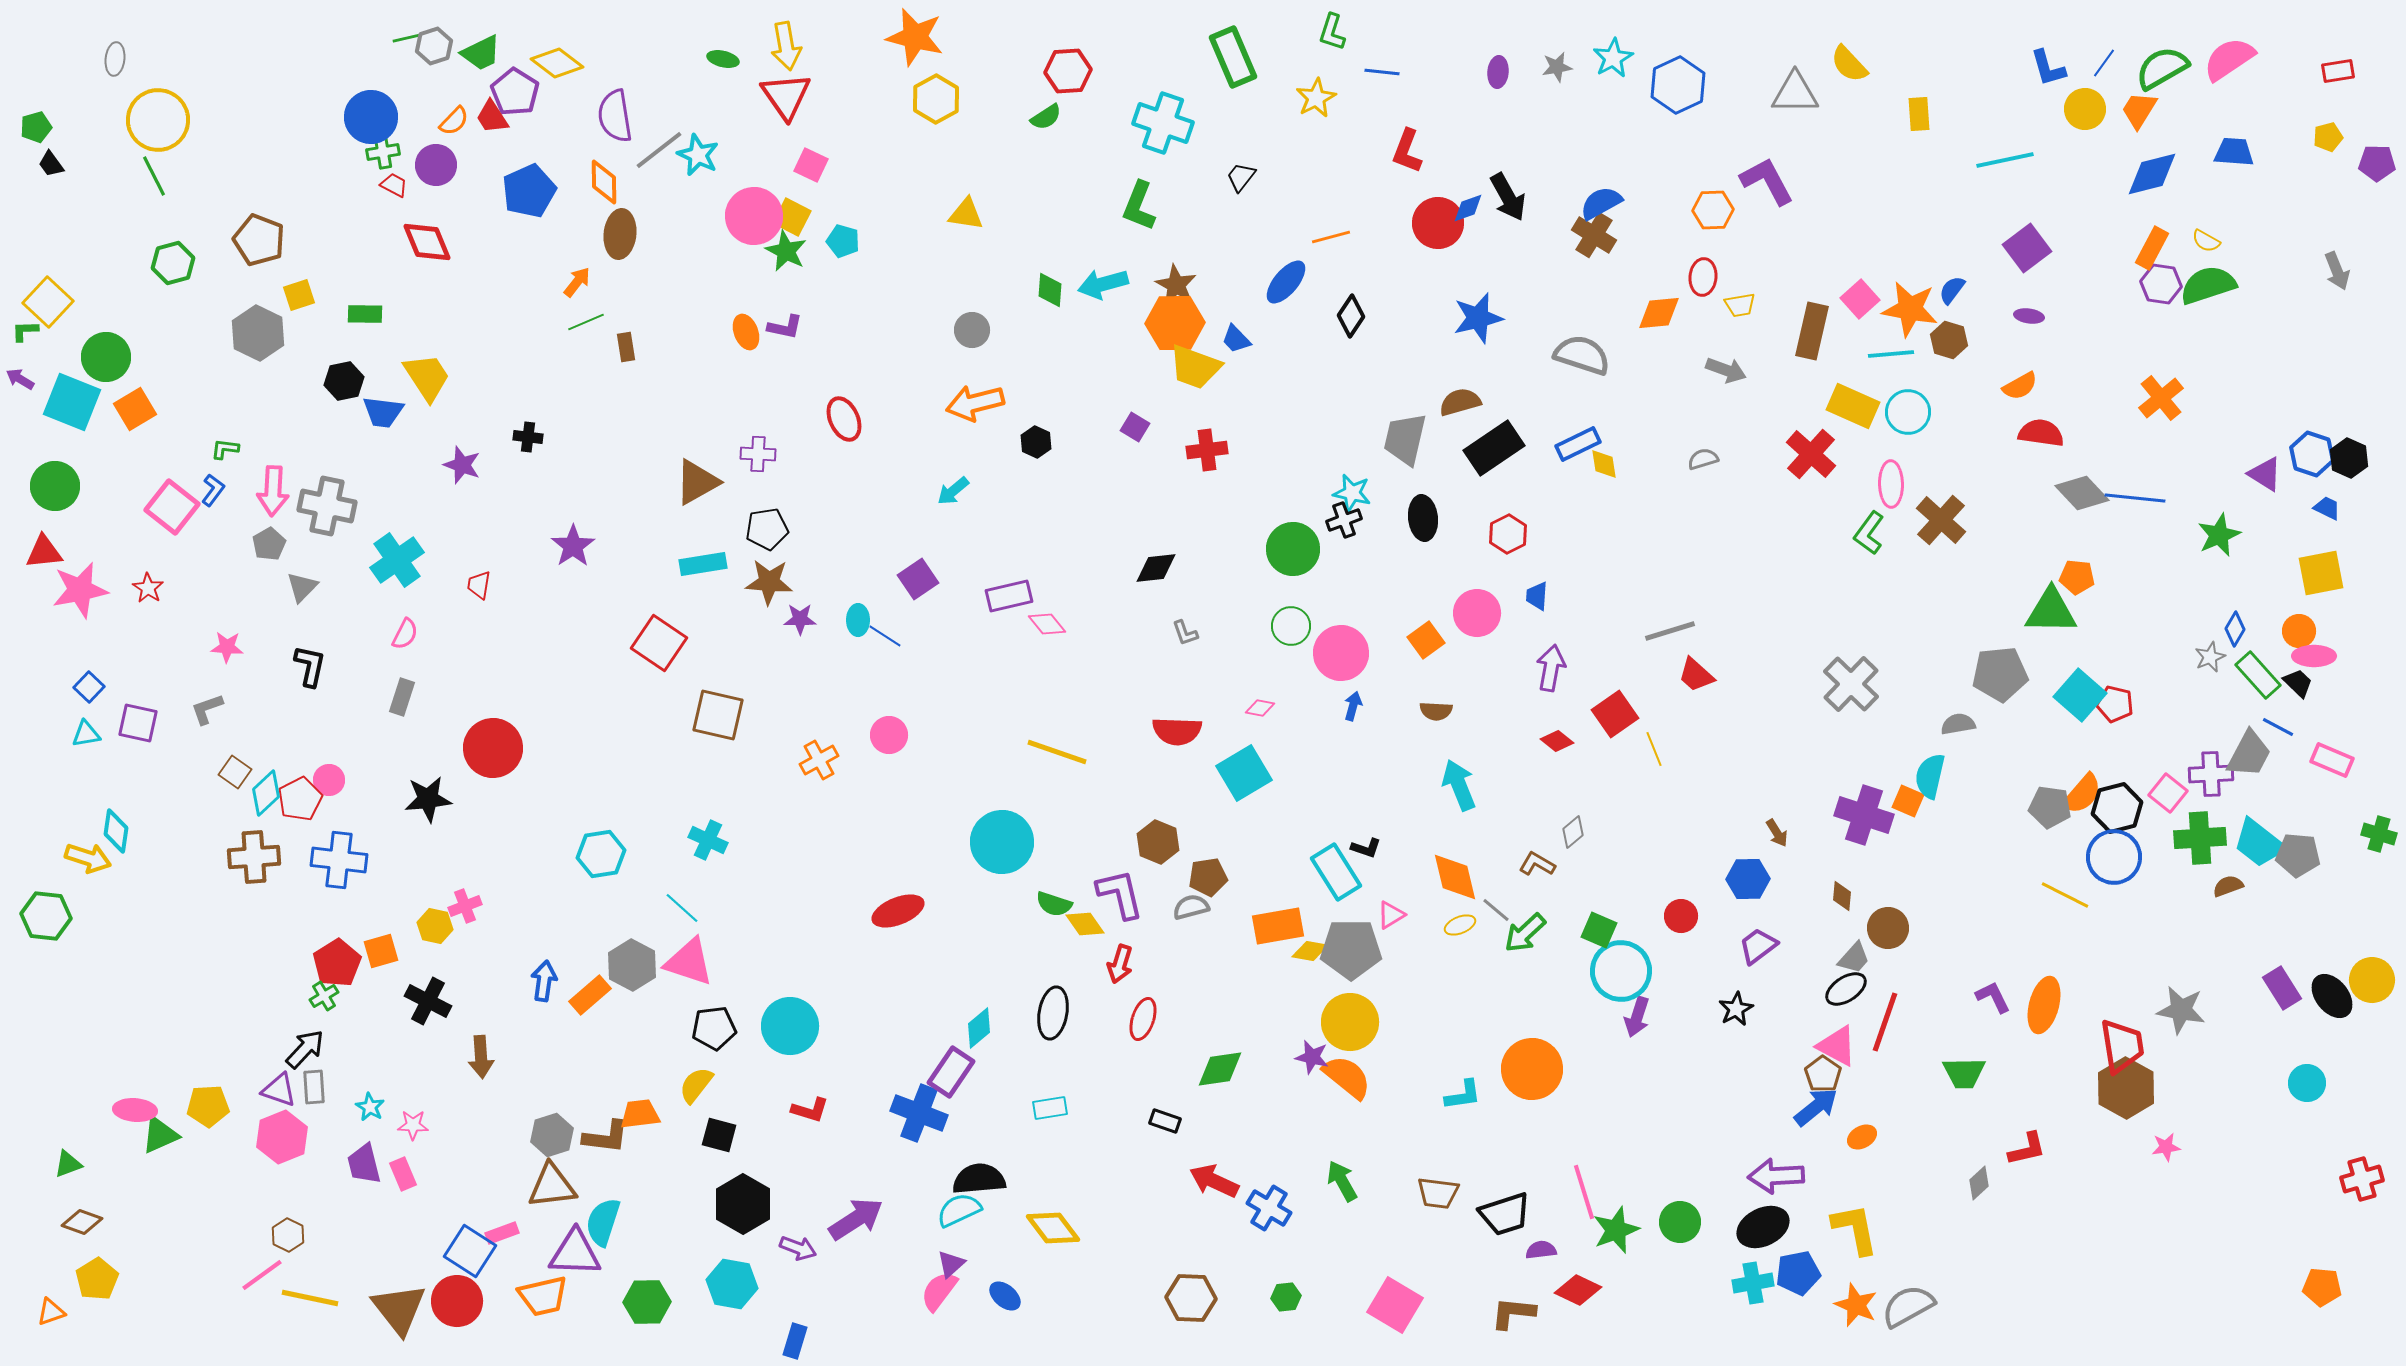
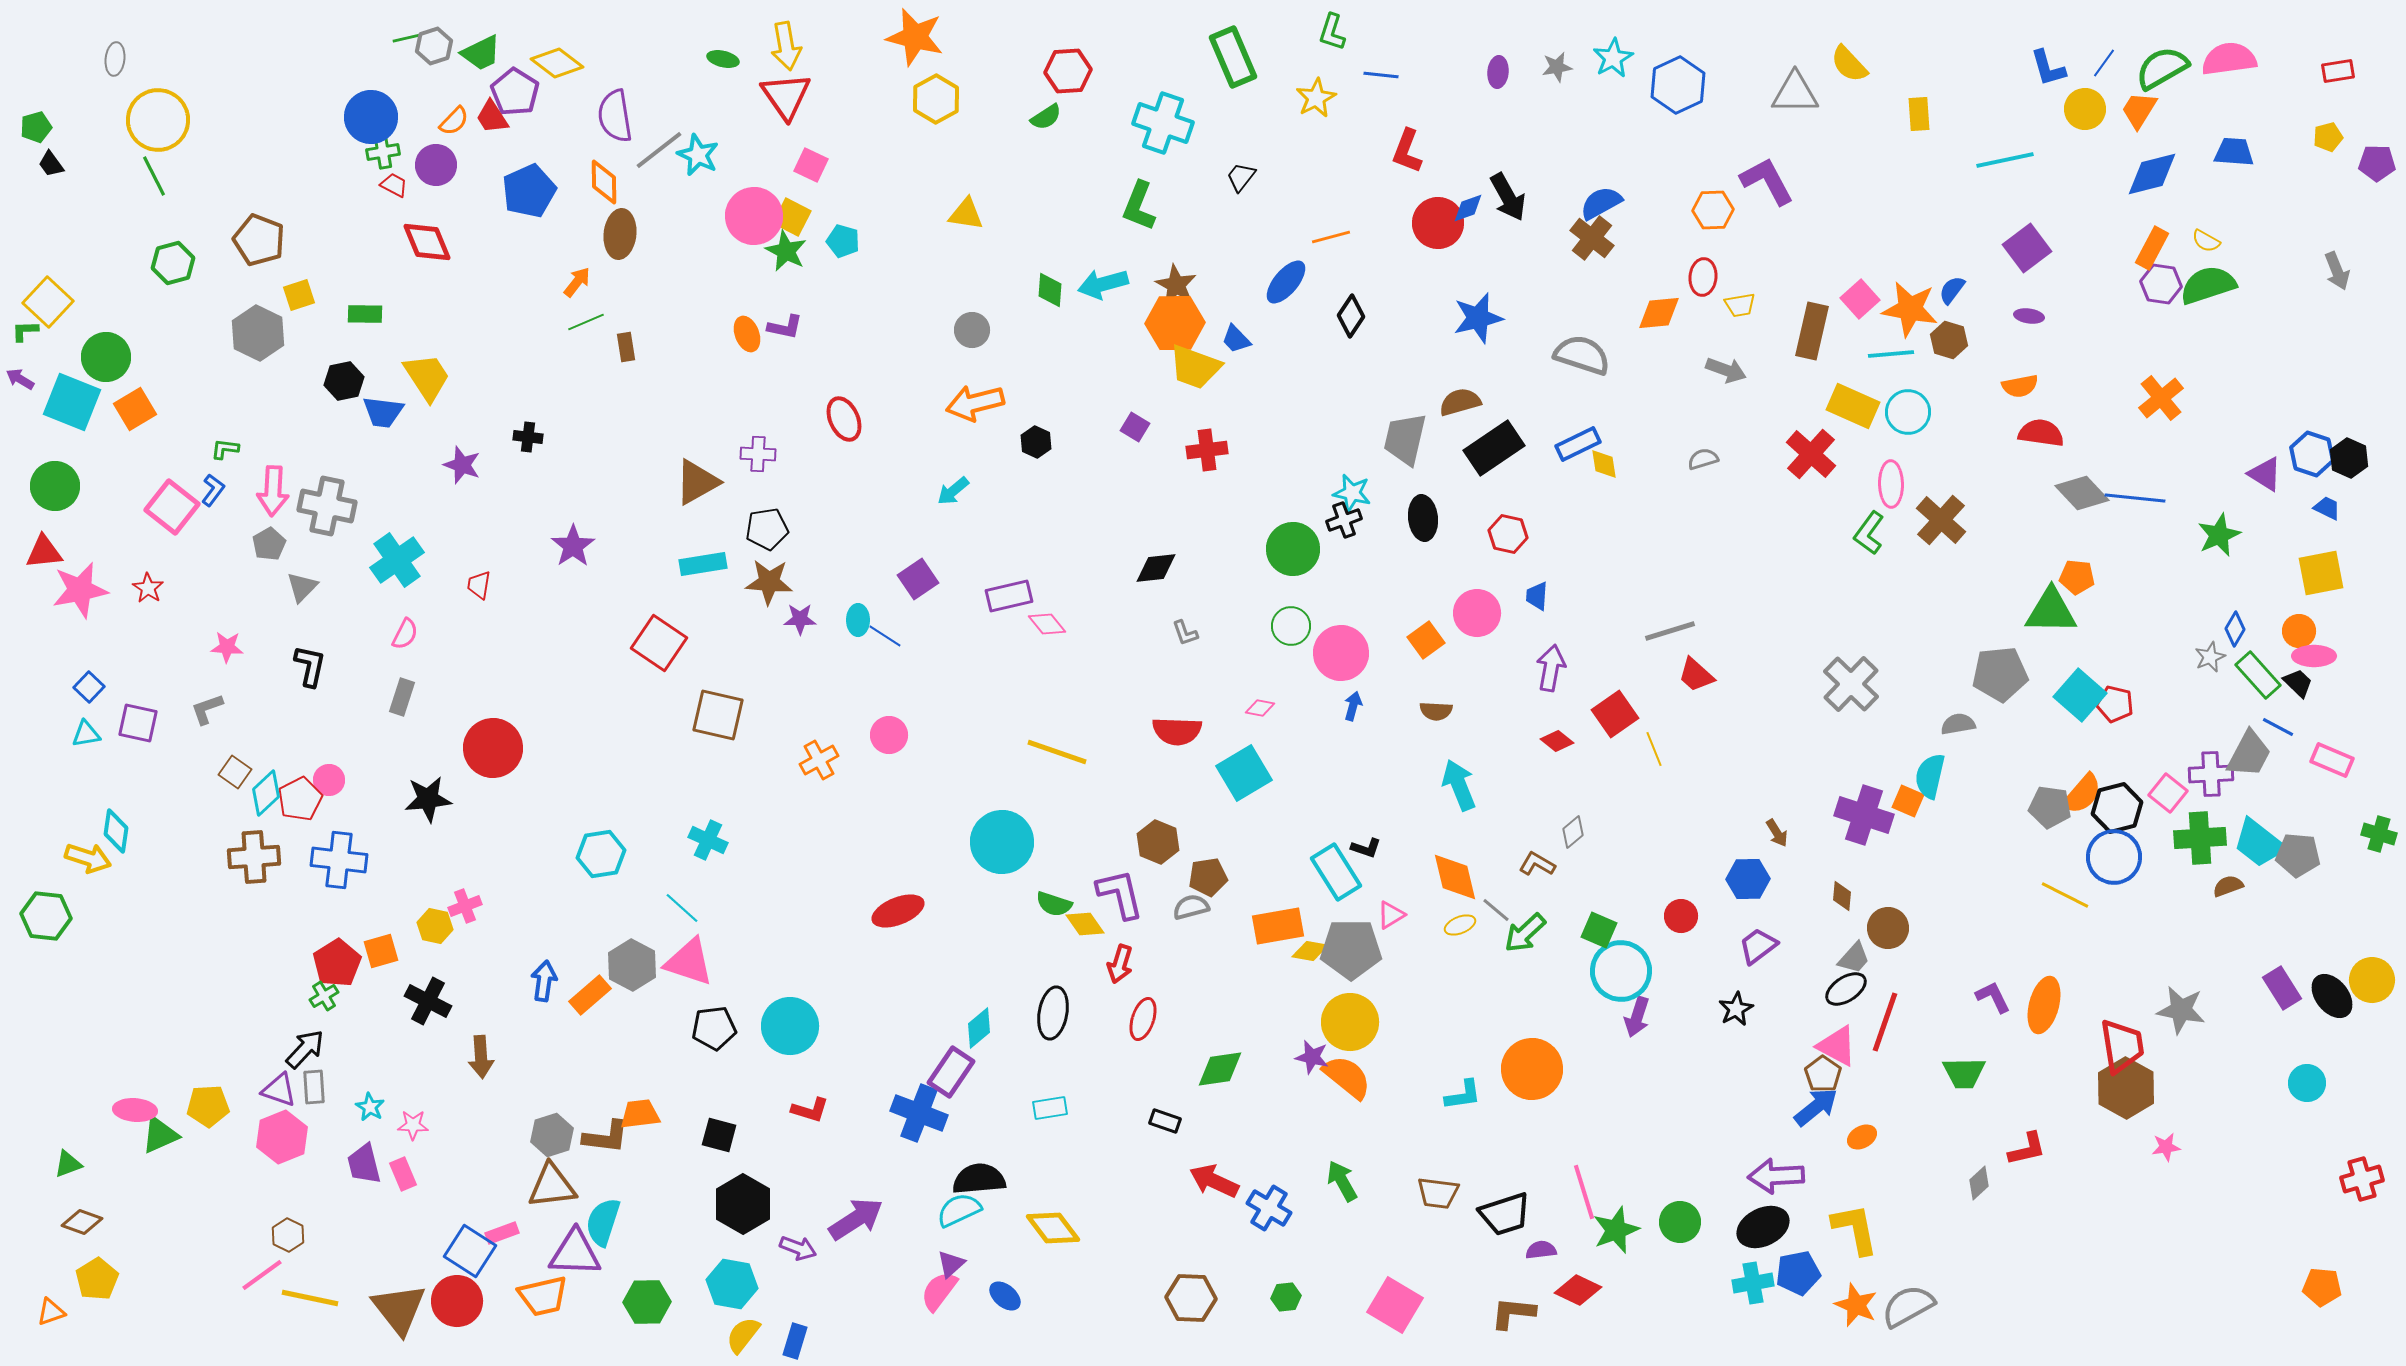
pink semicircle at (2229, 59): rotated 26 degrees clockwise
blue line at (1382, 72): moved 1 px left, 3 px down
brown cross at (1594, 235): moved 2 px left, 3 px down; rotated 6 degrees clockwise
orange ellipse at (746, 332): moved 1 px right, 2 px down
orange semicircle at (2020, 386): rotated 18 degrees clockwise
red hexagon at (1508, 534): rotated 21 degrees counterclockwise
yellow semicircle at (696, 1085): moved 47 px right, 250 px down
